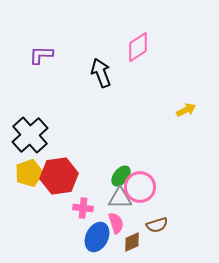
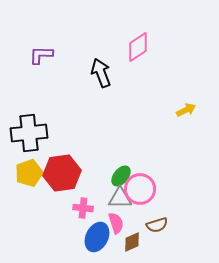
black cross: moved 1 px left, 2 px up; rotated 36 degrees clockwise
red hexagon: moved 3 px right, 3 px up
pink circle: moved 2 px down
